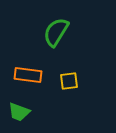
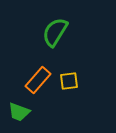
green semicircle: moved 1 px left
orange rectangle: moved 10 px right, 5 px down; rotated 56 degrees counterclockwise
